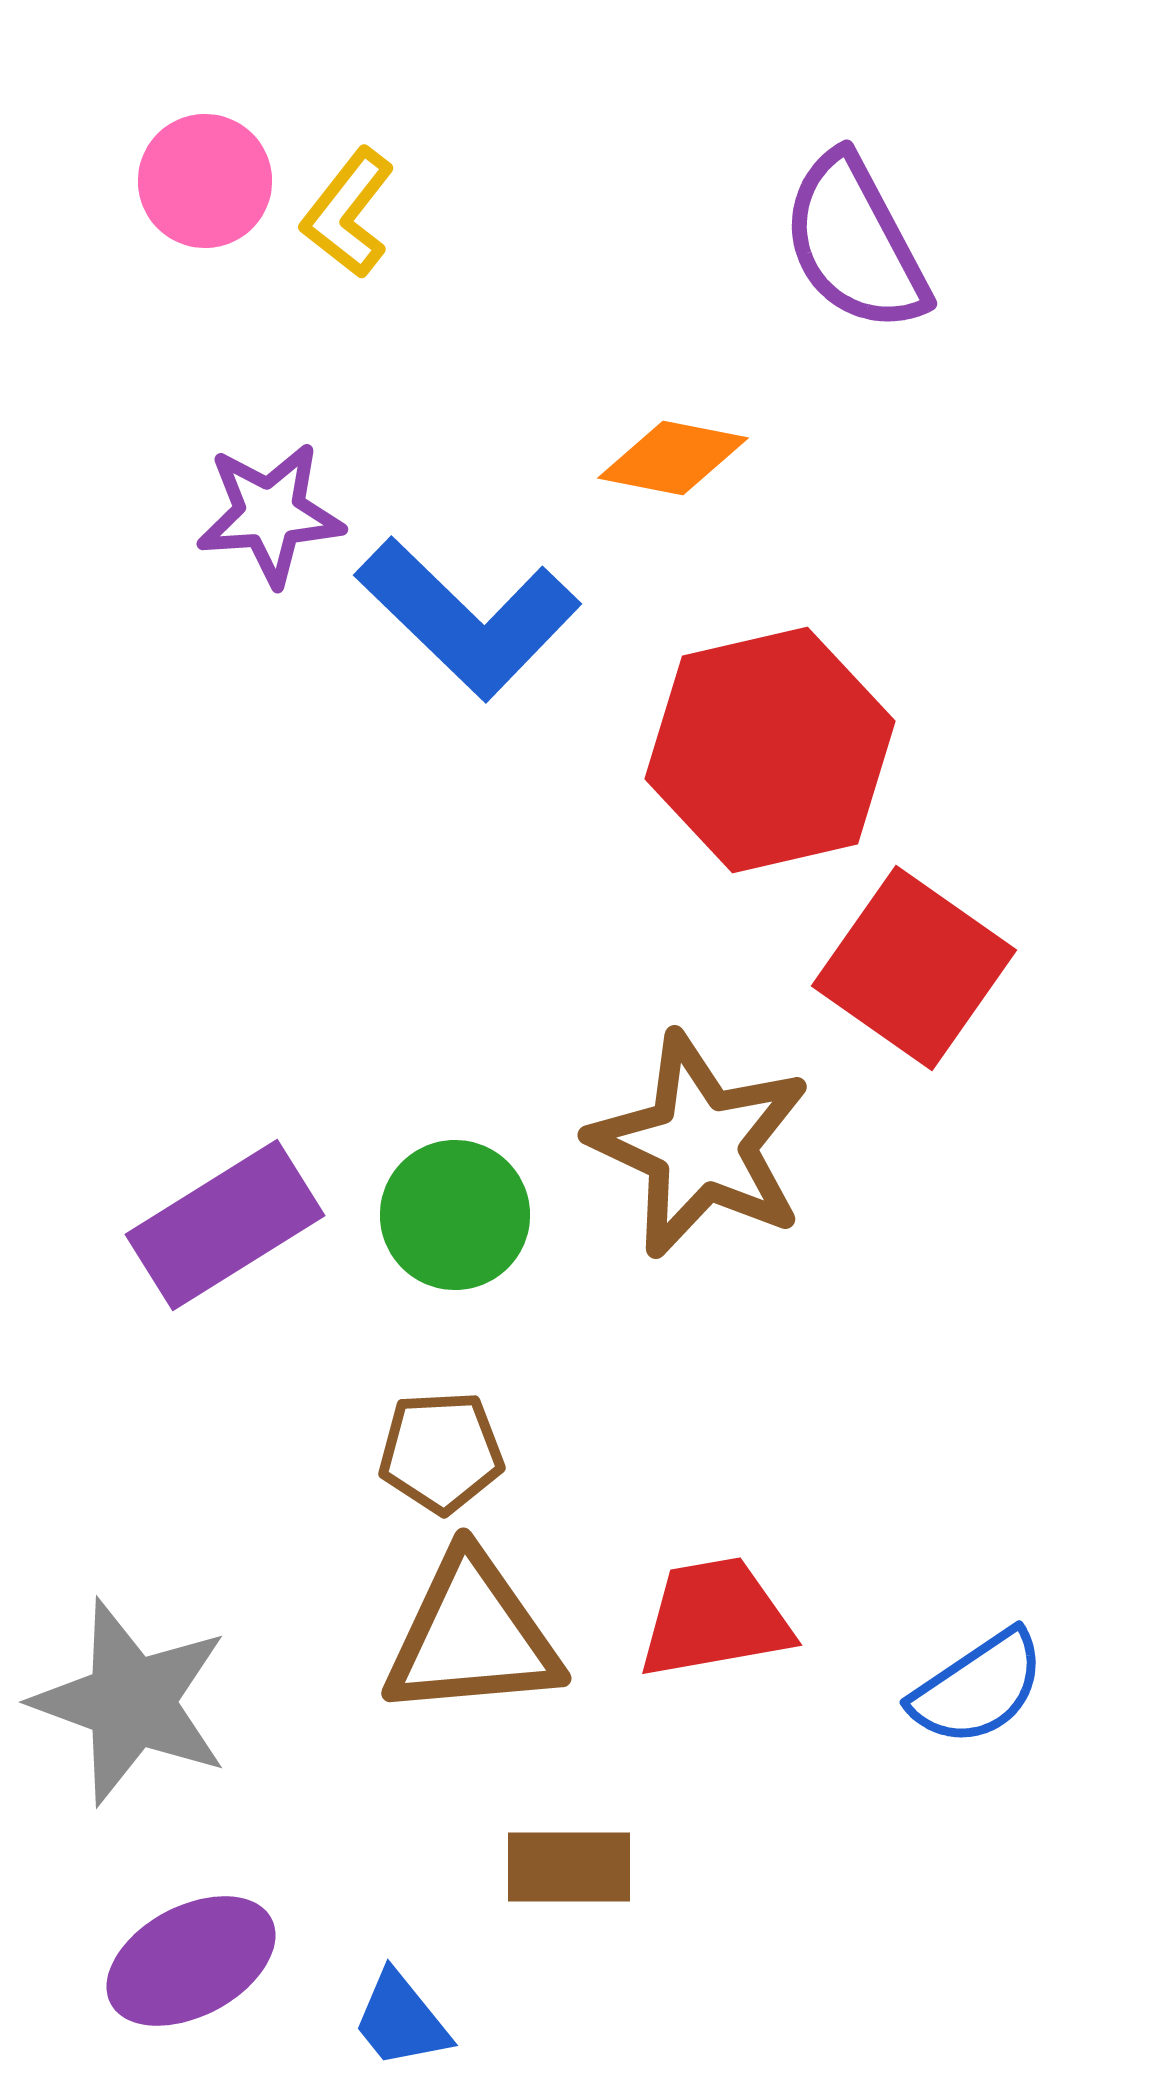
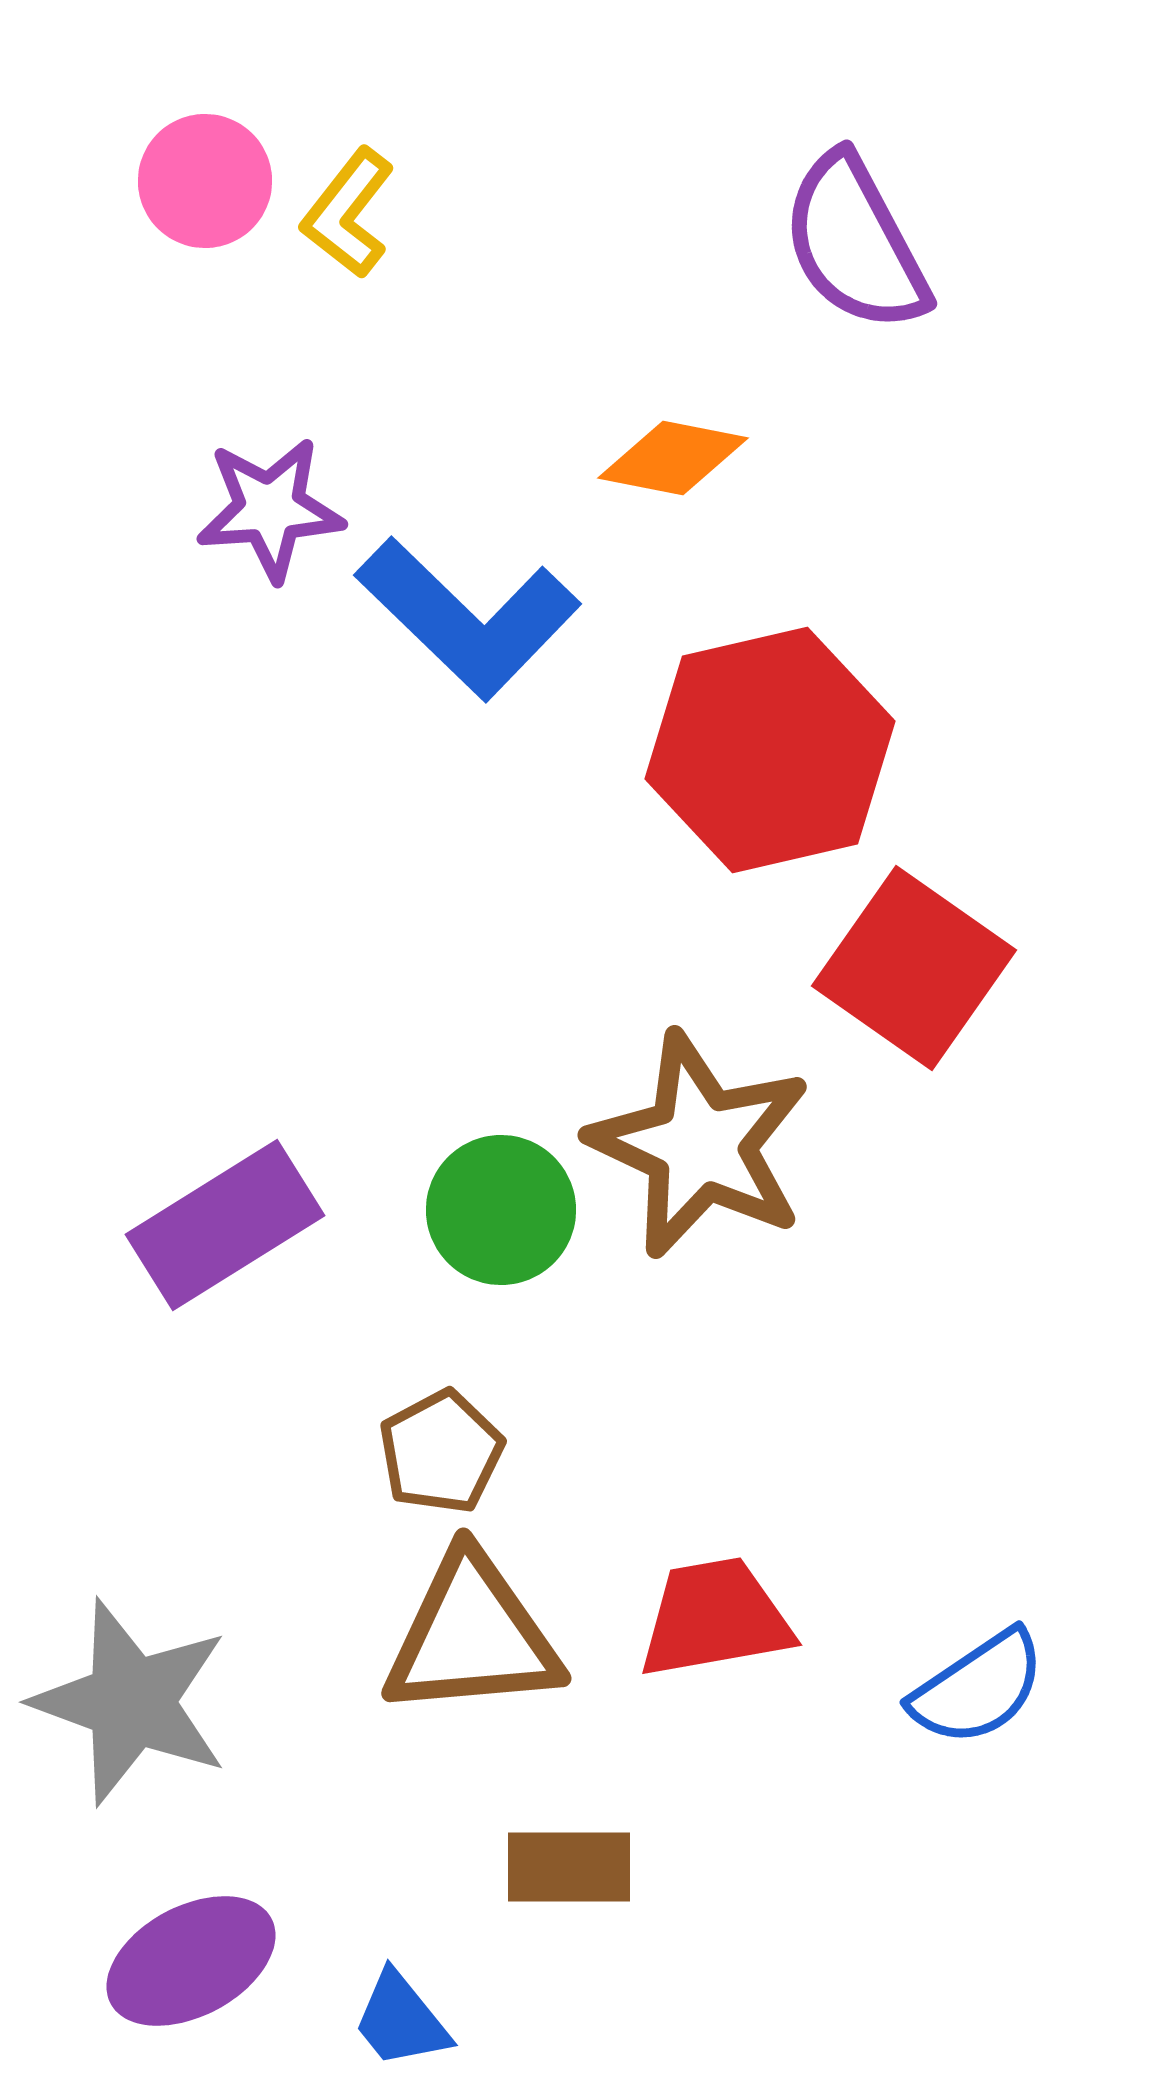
purple star: moved 5 px up
green circle: moved 46 px right, 5 px up
brown pentagon: rotated 25 degrees counterclockwise
